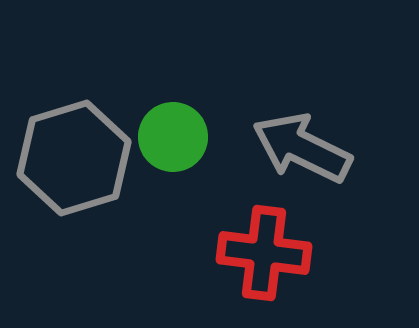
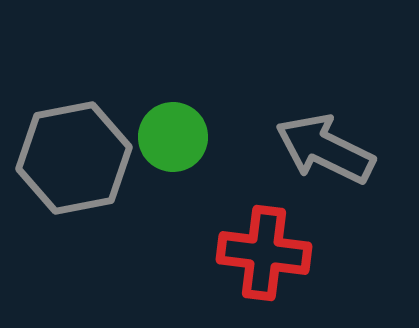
gray arrow: moved 23 px right, 1 px down
gray hexagon: rotated 6 degrees clockwise
